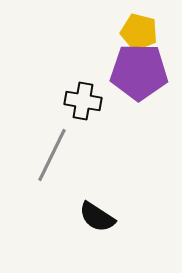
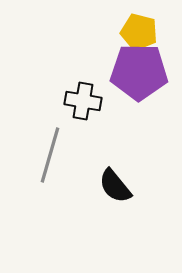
gray line: moved 2 px left; rotated 10 degrees counterclockwise
black semicircle: moved 18 px right, 31 px up; rotated 18 degrees clockwise
